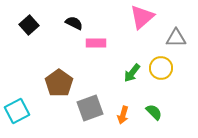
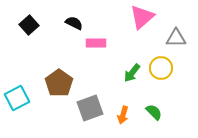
cyan square: moved 13 px up
